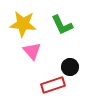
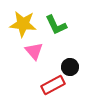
green L-shape: moved 6 px left
pink triangle: moved 2 px right
red rectangle: rotated 10 degrees counterclockwise
